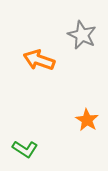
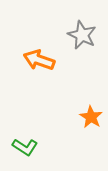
orange star: moved 4 px right, 3 px up
green L-shape: moved 2 px up
